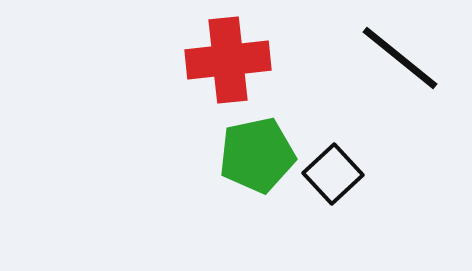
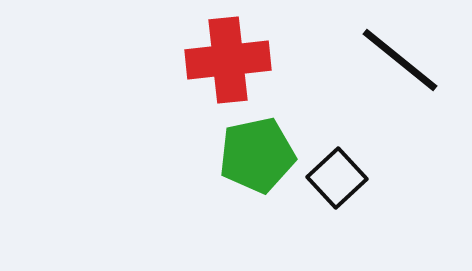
black line: moved 2 px down
black square: moved 4 px right, 4 px down
